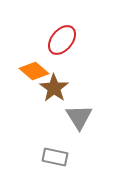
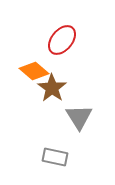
brown star: moved 2 px left
